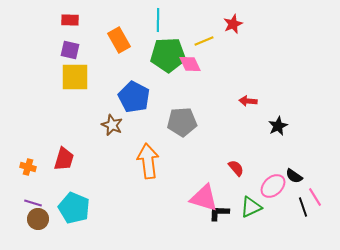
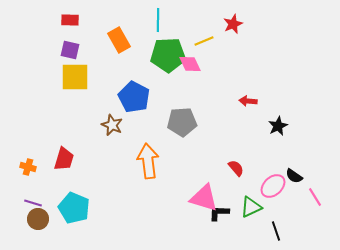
black line: moved 27 px left, 24 px down
